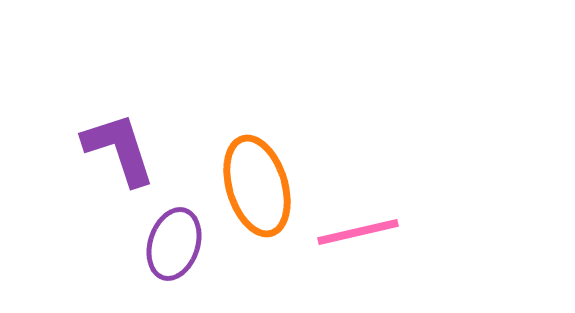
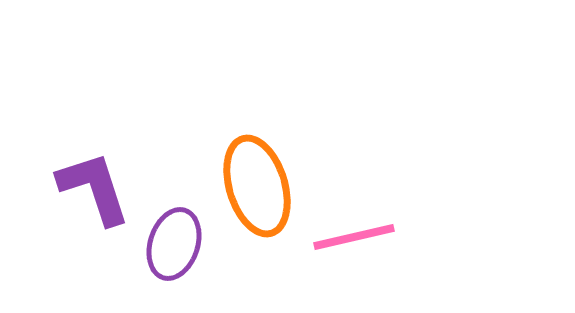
purple L-shape: moved 25 px left, 39 px down
pink line: moved 4 px left, 5 px down
